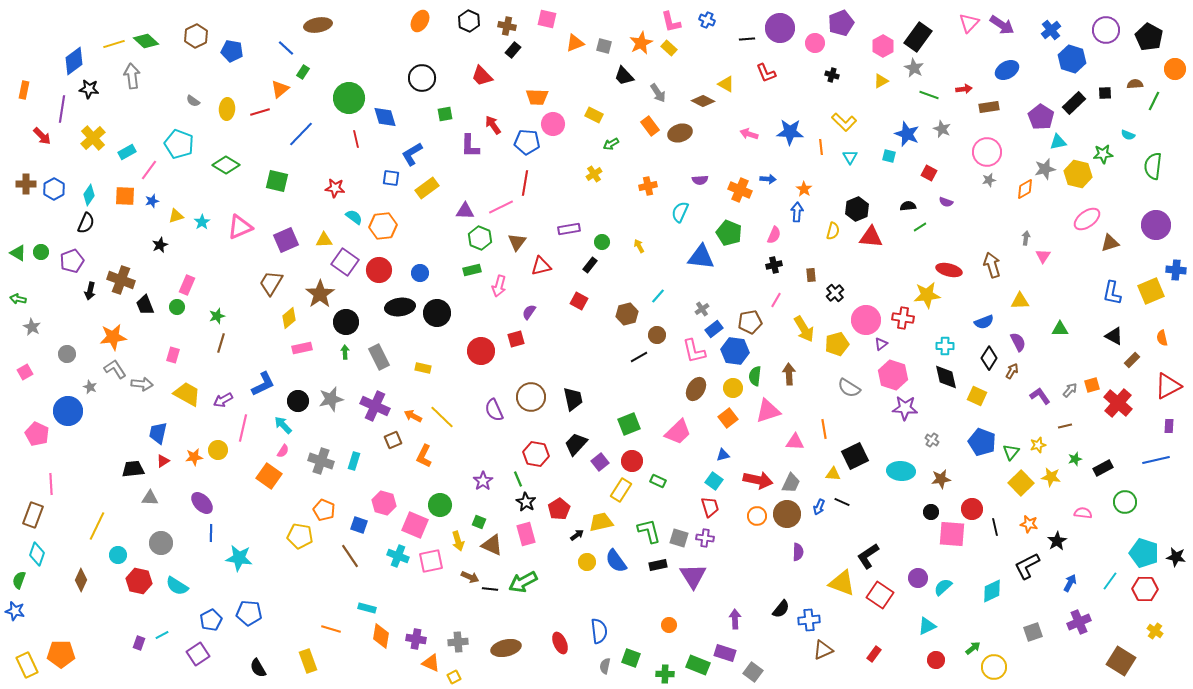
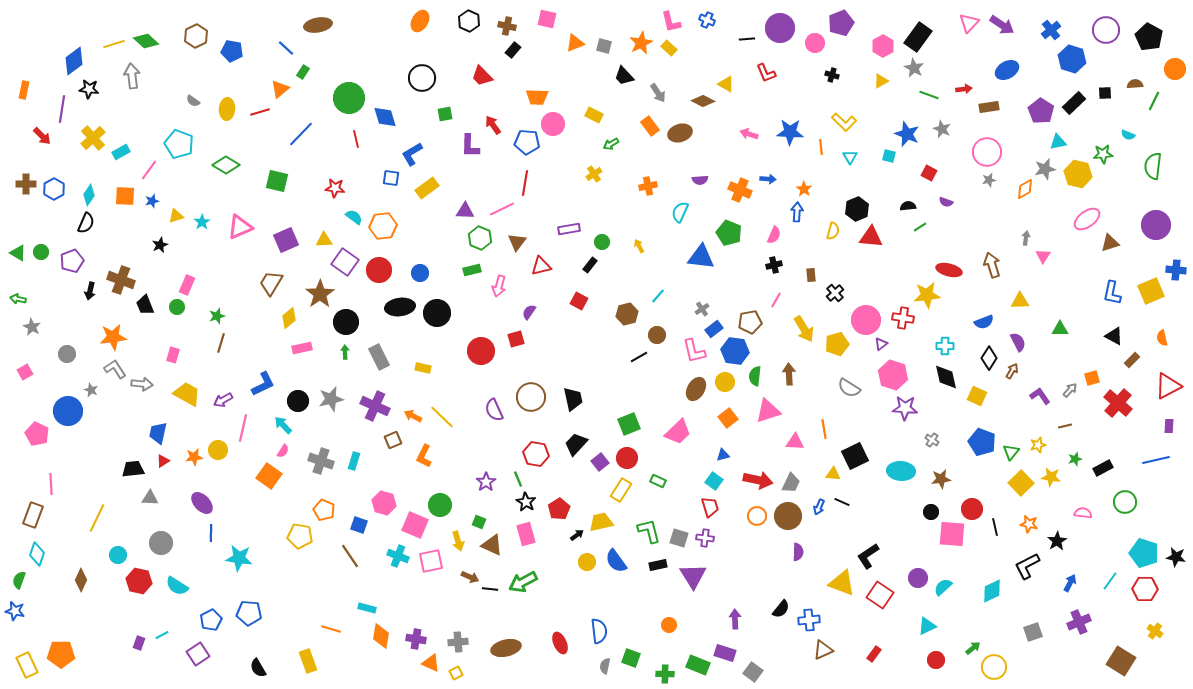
purple pentagon at (1041, 117): moved 6 px up
cyan rectangle at (127, 152): moved 6 px left
pink line at (501, 207): moved 1 px right, 2 px down
orange square at (1092, 385): moved 7 px up
gray star at (90, 387): moved 1 px right, 3 px down
yellow circle at (733, 388): moved 8 px left, 6 px up
red circle at (632, 461): moved 5 px left, 3 px up
purple star at (483, 481): moved 3 px right, 1 px down
brown circle at (787, 514): moved 1 px right, 2 px down
yellow line at (97, 526): moved 8 px up
yellow square at (454, 677): moved 2 px right, 4 px up
